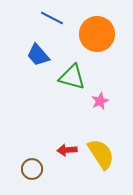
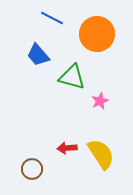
red arrow: moved 2 px up
